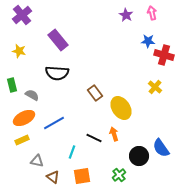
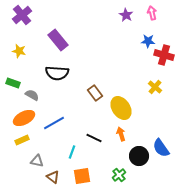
green rectangle: moved 1 px right, 2 px up; rotated 56 degrees counterclockwise
orange arrow: moved 7 px right
